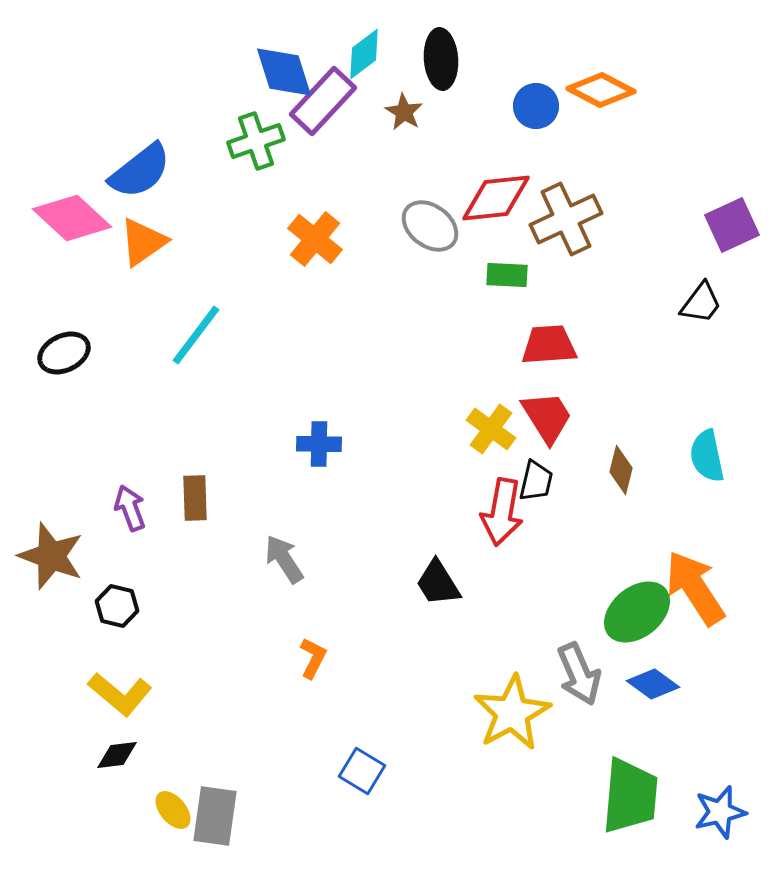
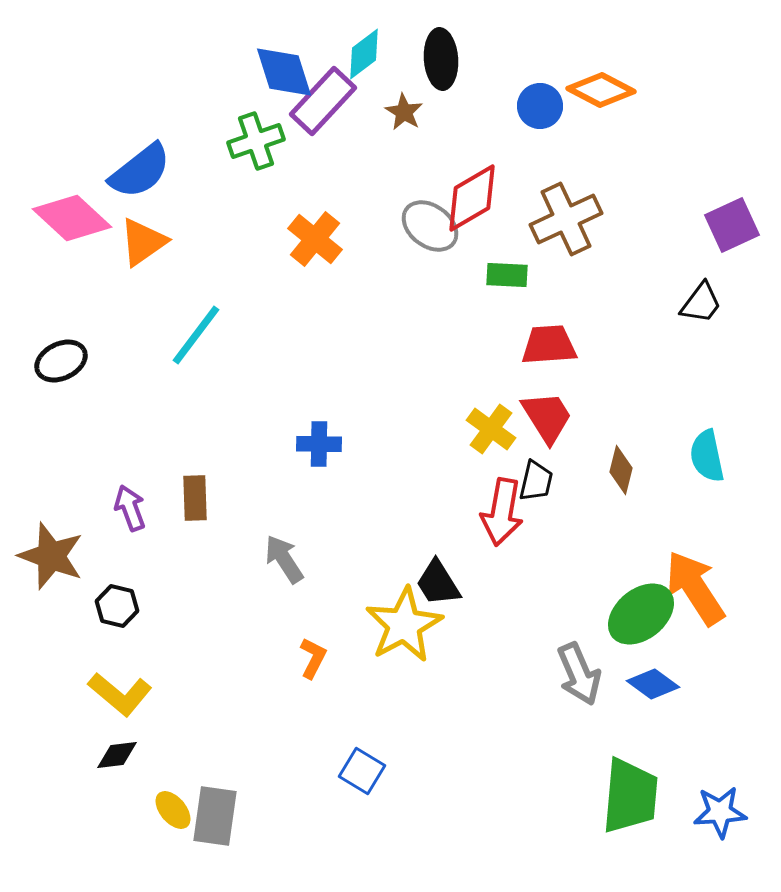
blue circle at (536, 106): moved 4 px right
red diamond at (496, 198): moved 24 px left; rotated 24 degrees counterclockwise
black ellipse at (64, 353): moved 3 px left, 8 px down
green ellipse at (637, 612): moved 4 px right, 2 px down
yellow star at (512, 713): moved 108 px left, 88 px up
blue star at (720, 812): rotated 10 degrees clockwise
